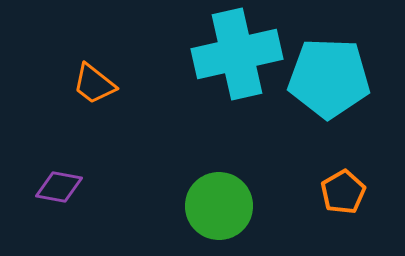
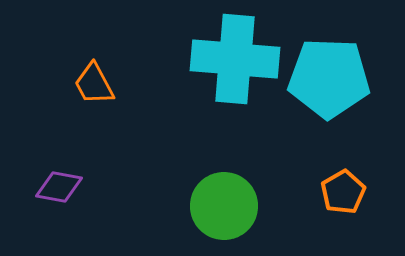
cyan cross: moved 2 px left, 5 px down; rotated 18 degrees clockwise
orange trapezoid: rotated 24 degrees clockwise
green circle: moved 5 px right
